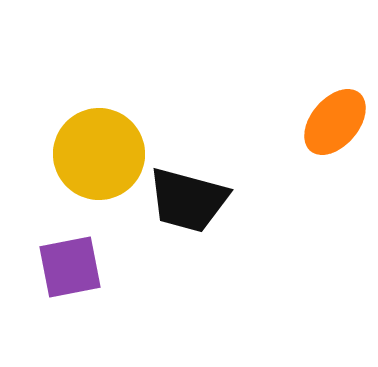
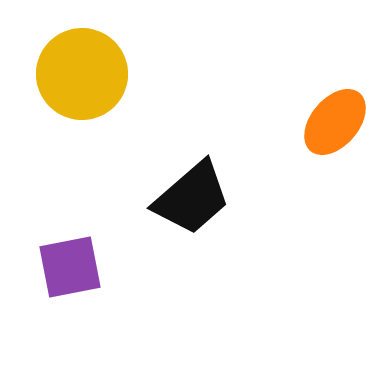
yellow circle: moved 17 px left, 80 px up
black trapezoid: moved 4 px right, 2 px up; rotated 56 degrees counterclockwise
